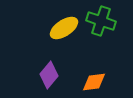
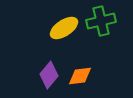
green cross: rotated 32 degrees counterclockwise
orange diamond: moved 14 px left, 6 px up
